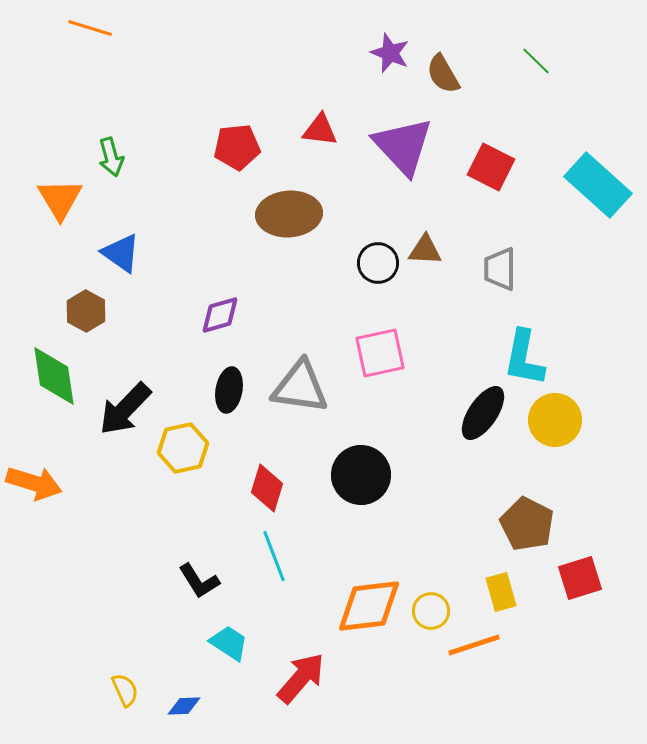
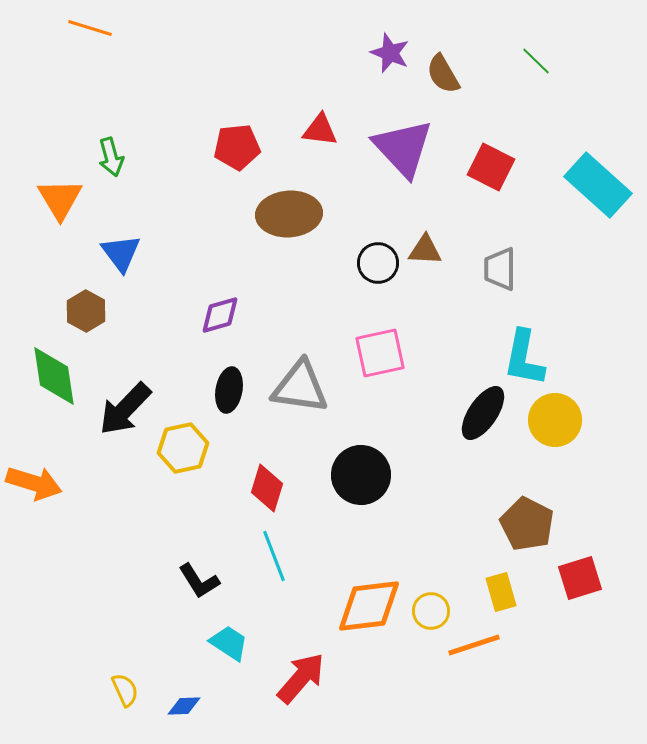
purple triangle at (403, 146): moved 2 px down
blue triangle at (121, 253): rotated 18 degrees clockwise
